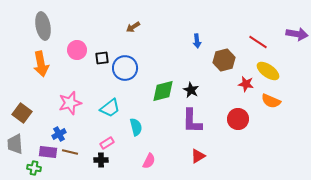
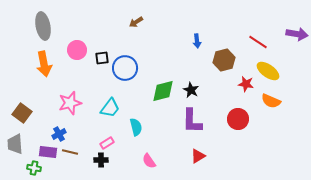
brown arrow: moved 3 px right, 5 px up
orange arrow: moved 3 px right
cyan trapezoid: rotated 15 degrees counterclockwise
pink semicircle: rotated 119 degrees clockwise
